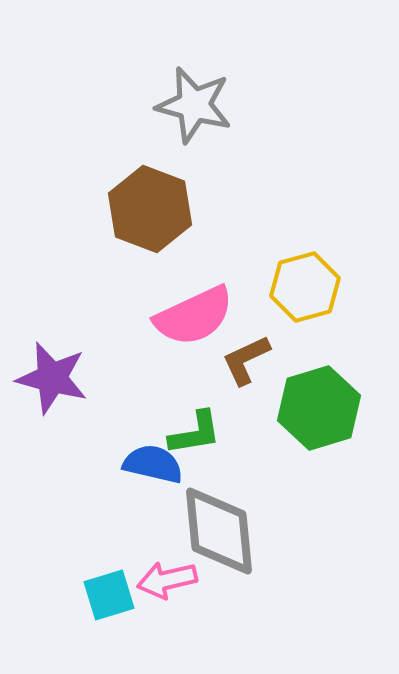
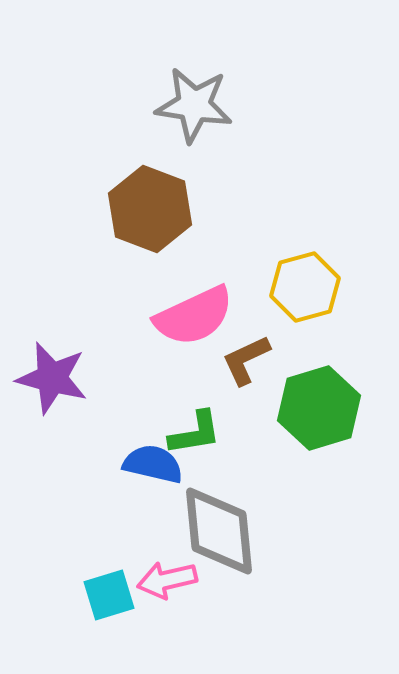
gray star: rotated 6 degrees counterclockwise
